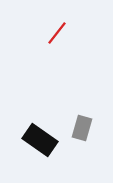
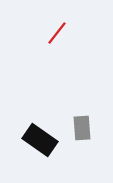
gray rectangle: rotated 20 degrees counterclockwise
